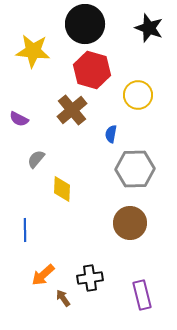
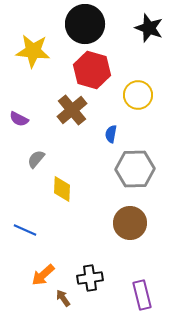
blue line: rotated 65 degrees counterclockwise
